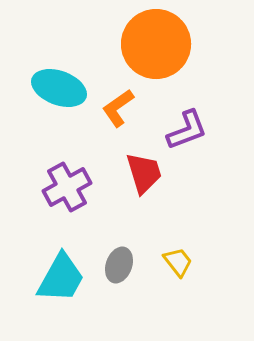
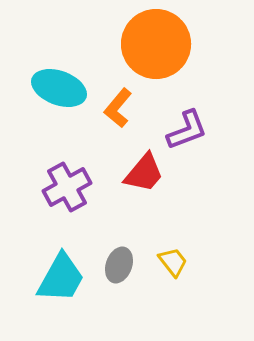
orange L-shape: rotated 15 degrees counterclockwise
red trapezoid: rotated 57 degrees clockwise
yellow trapezoid: moved 5 px left
